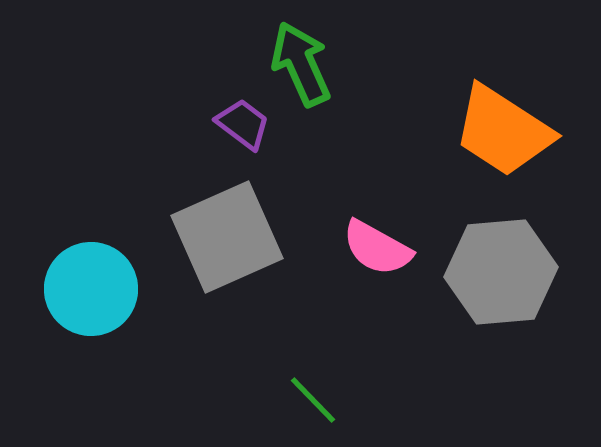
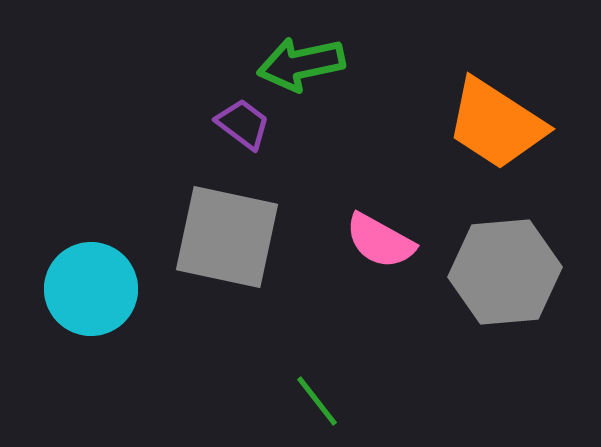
green arrow: rotated 78 degrees counterclockwise
orange trapezoid: moved 7 px left, 7 px up
gray square: rotated 36 degrees clockwise
pink semicircle: moved 3 px right, 7 px up
gray hexagon: moved 4 px right
green line: moved 4 px right, 1 px down; rotated 6 degrees clockwise
